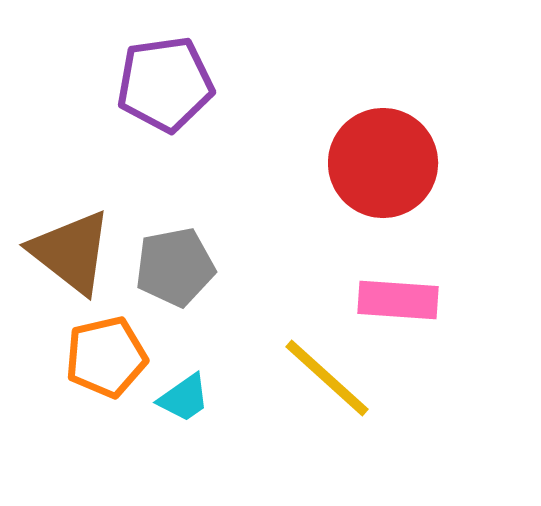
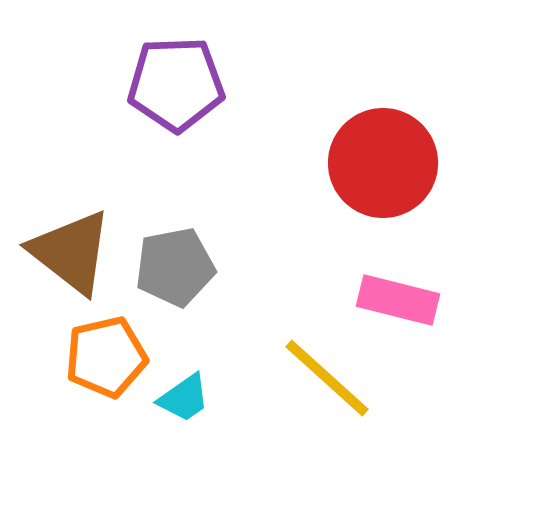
purple pentagon: moved 11 px right; rotated 6 degrees clockwise
pink rectangle: rotated 10 degrees clockwise
